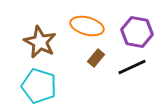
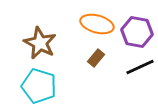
orange ellipse: moved 10 px right, 2 px up
brown star: moved 1 px down
black line: moved 8 px right
